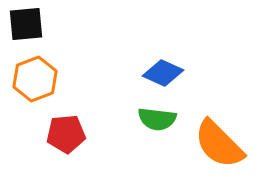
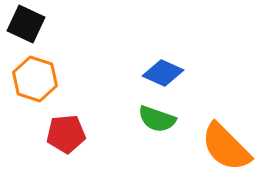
black square: rotated 30 degrees clockwise
orange hexagon: rotated 21 degrees counterclockwise
green semicircle: rotated 12 degrees clockwise
orange semicircle: moved 7 px right, 3 px down
